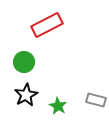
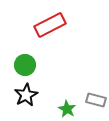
red rectangle: moved 3 px right
green circle: moved 1 px right, 3 px down
green star: moved 9 px right, 3 px down
